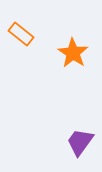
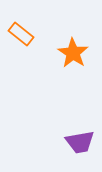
purple trapezoid: rotated 136 degrees counterclockwise
